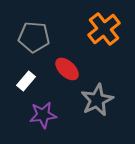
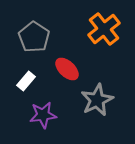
gray pentagon: rotated 28 degrees clockwise
